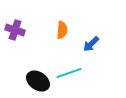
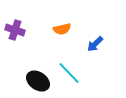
orange semicircle: moved 1 px up; rotated 72 degrees clockwise
blue arrow: moved 4 px right
cyan line: rotated 65 degrees clockwise
